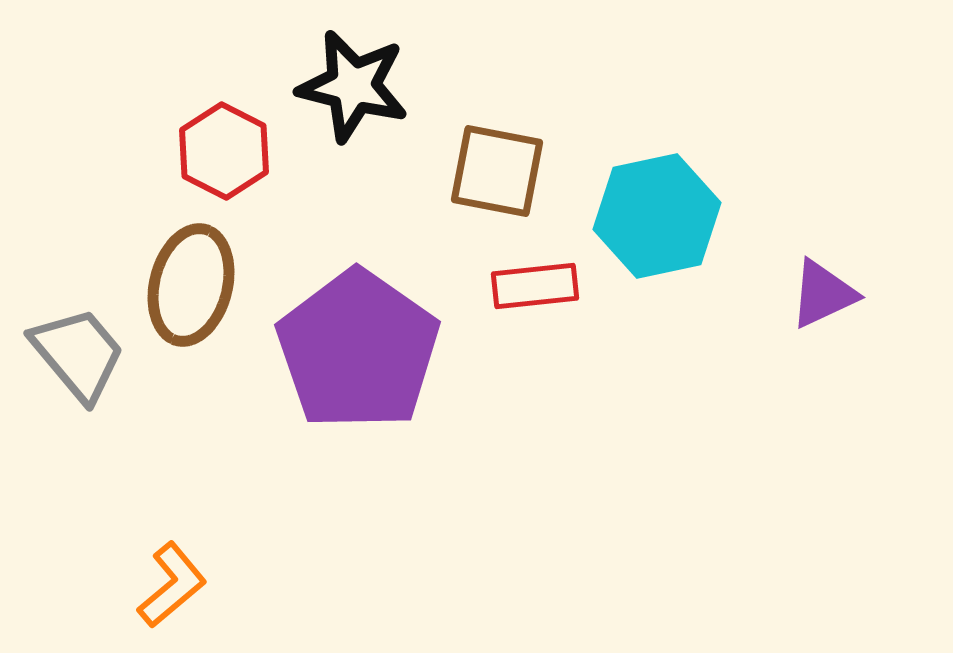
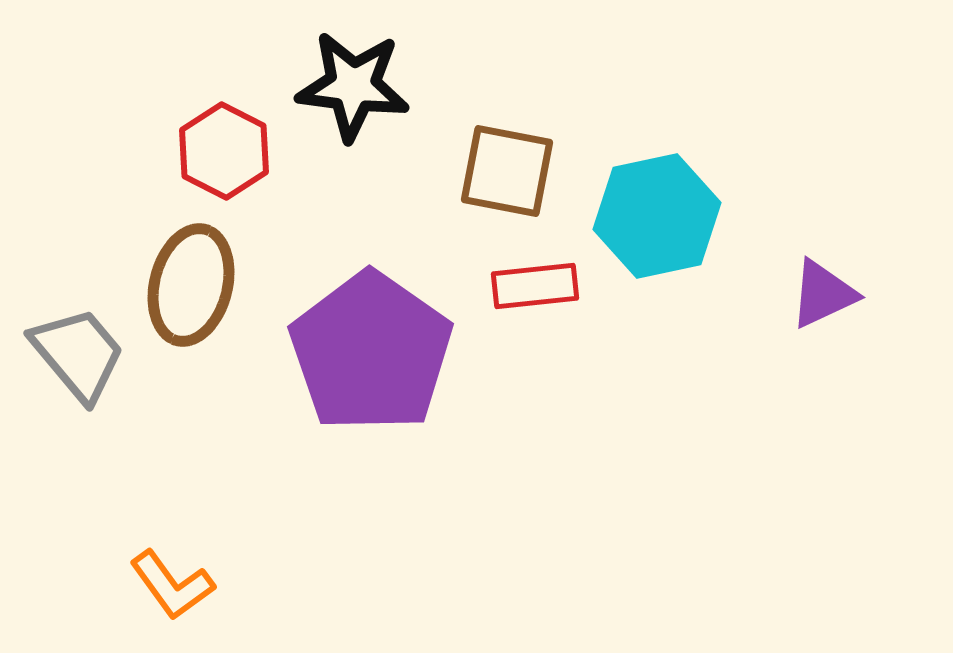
black star: rotated 7 degrees counterclockwise
brown square: moved 10 px right
purple pentagon: moved 13 px right, 2 px down
orange L-shape: rotated 94 degrees clockwise
